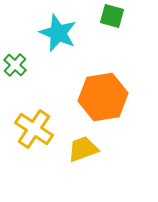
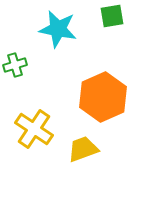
green square: rotated 25 degrees counterclockwise
cyan star: moved 4 px up; rotated 12 degrees counterclockwise
green cross: rotated 30 degrees clockwise
orange hexagon: rotated 15 degrees counterclockwise
